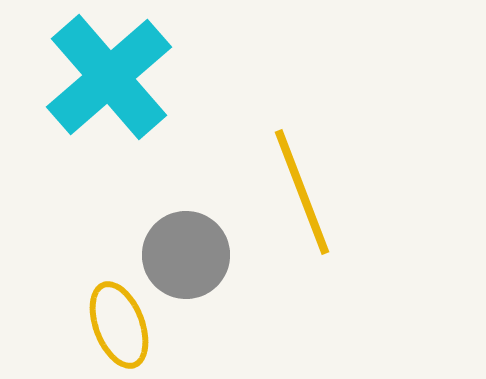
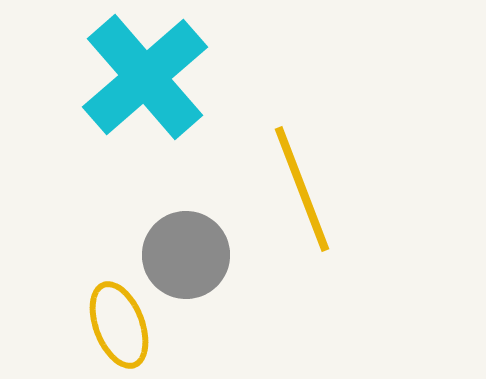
cyan cross: moved 36 px right
yellow line: moved 3 px up
